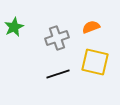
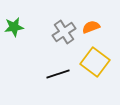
green star: rotated 18 degrees clockwise
gray cross: moved 7 px right, 6 px up; rotated 15 degrees counterclockwise
yellow square: rotated 24 degrees clockwise
